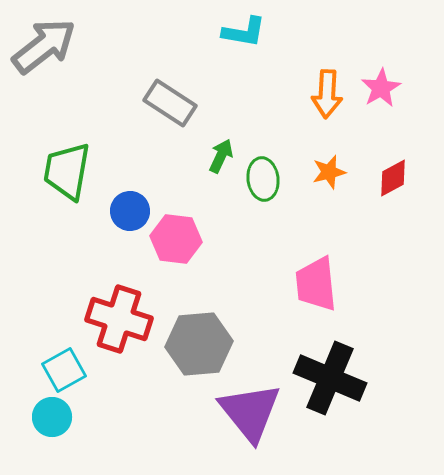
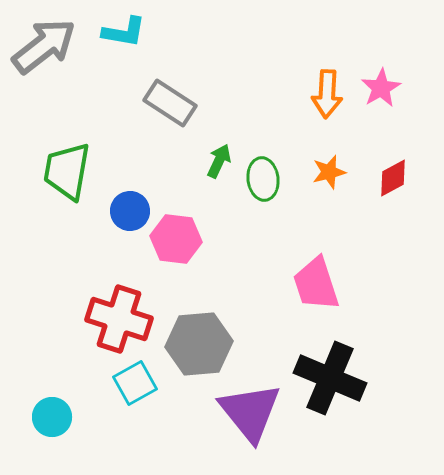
cyan L-shape: moved 120 px left
green arrow: moved 2 px left, 5 px down
pink trapezoid: rotated 12 degrees counterclockwise
cyan square: moved 71 px right, 13 px down
